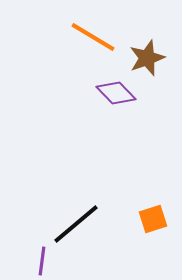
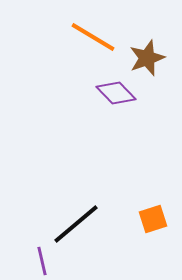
purple line: rotated 20 degrees counterclockwise
